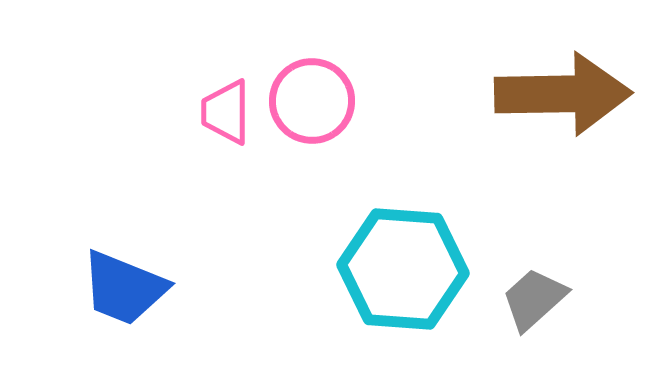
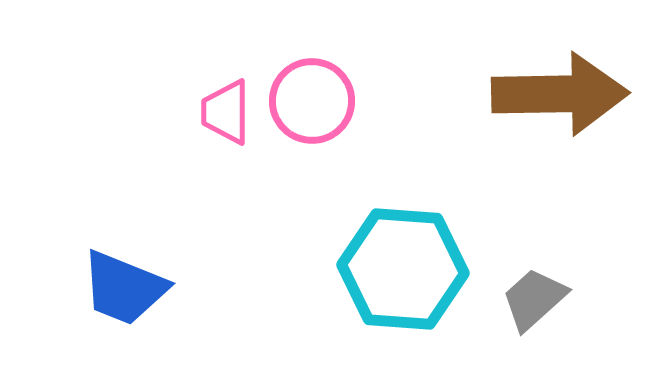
brown arrow: moved 3 px left
